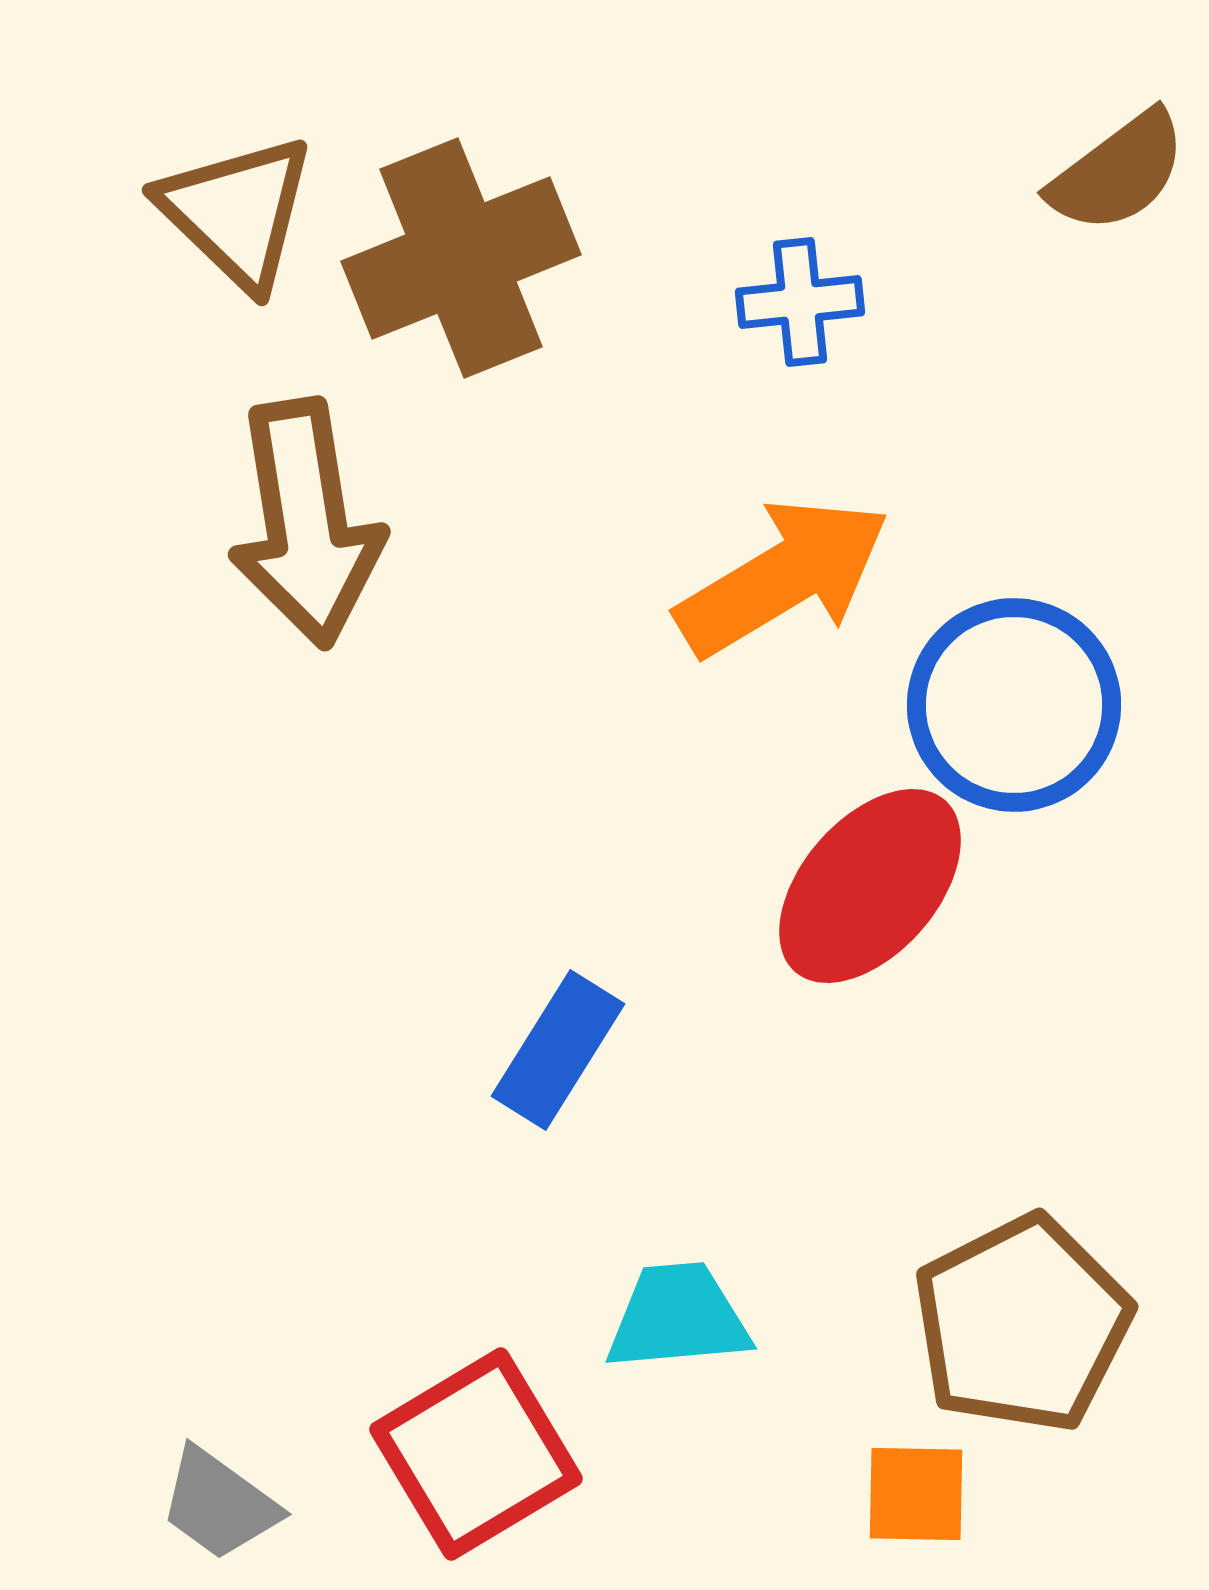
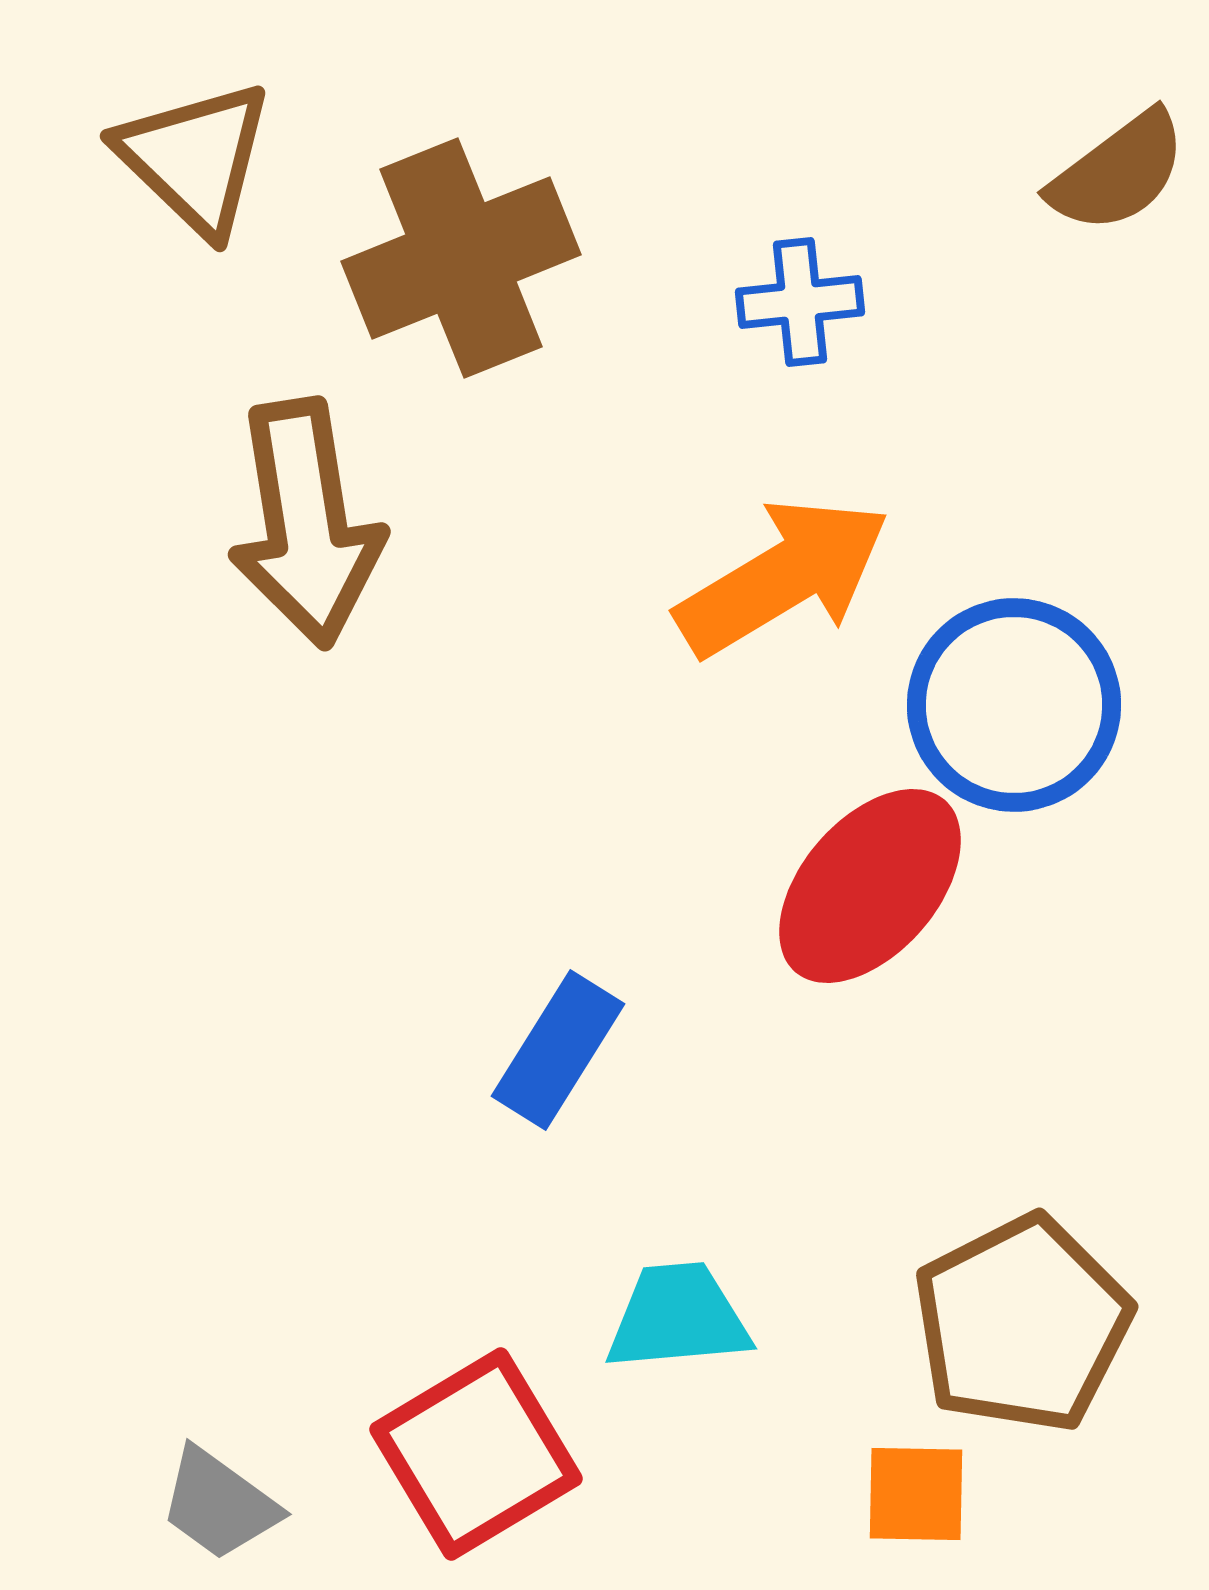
brown triangle: moved 42 px left, 54 px up
